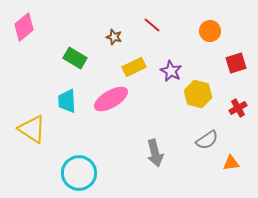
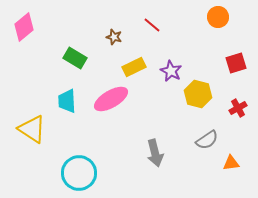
orange circle: moved 8 px right, 14 px up
